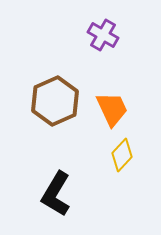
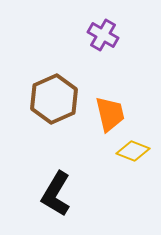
brown hexagon: moved 1 px left, 2 px up
orange trapezoid: moved 2 px left, 5 px down; rotated 12 degrees clockwise
yellow diamond: moved 11 px right, 4 px up; rotated 68 degrees clockwise
